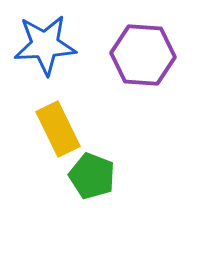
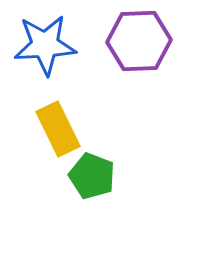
purple hexagon: moved 4 px left, 14 px up; rotated 6 degrees counterclockwise
